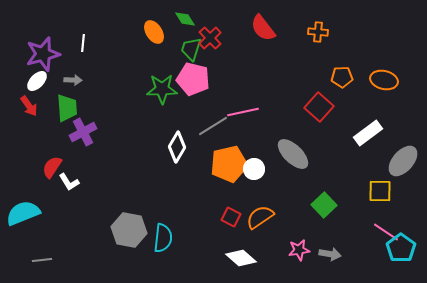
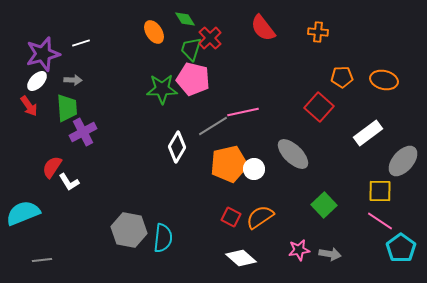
white line at (83, 43): moved 2 px left; rotated 66 degrees clockwise
pink line at (386, 232): moved 6 px left, 11 px up
